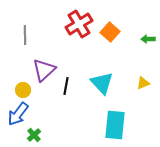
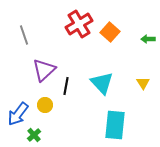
gray line: moved 1 px left; rotated 18 degrees counterclockwise
yellow triangle: rotated 40 degrees counterclockwise
yellow circle: moved 22 px right, 15 px down
